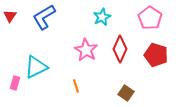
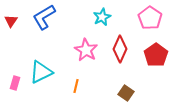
red triangle: moved 1 px right, 5 px down
red pentagon: rotated 20 degrees clockwise
cyan triangle: moved 5 px right, 5 px down
orange line: rotated 32 degrees clockwise
